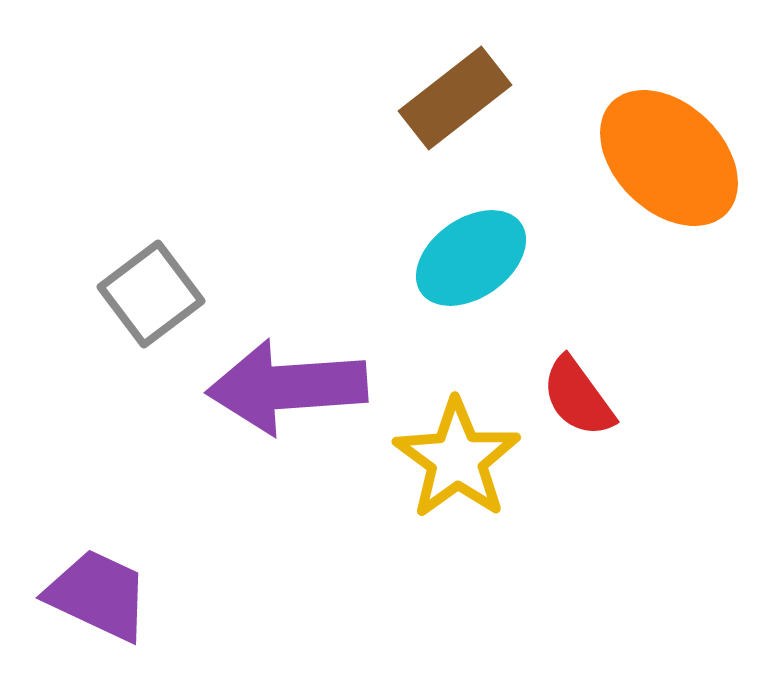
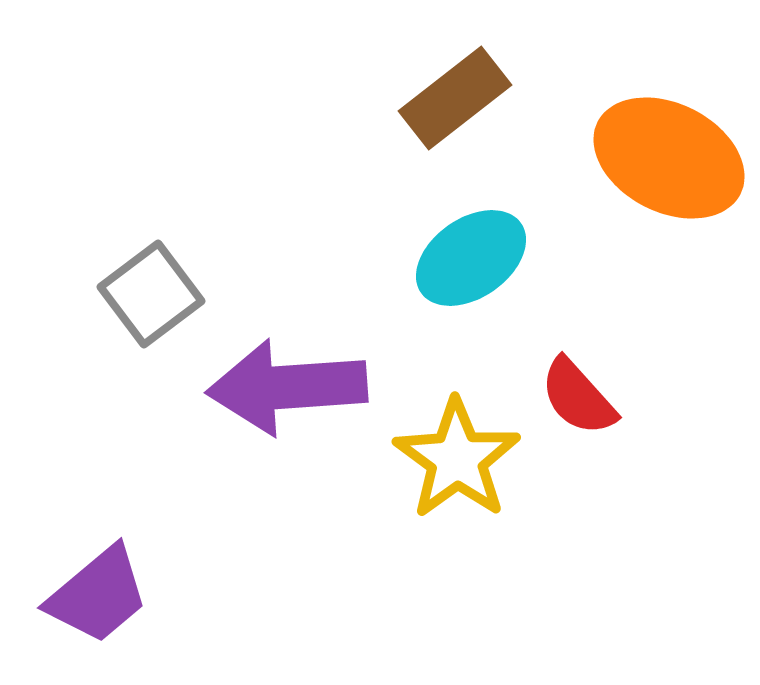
orange ellipse: rotated 17 degrees counterclockwise
red semicircle: rotated 6 degrees counterclockwise
purple trapezoid: rotated 115 degrees clockwise
